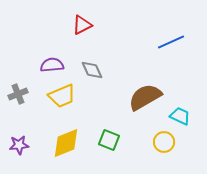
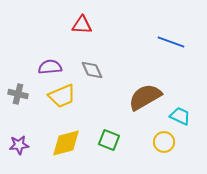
red triangle: rotated 30 degrees clockwise
blue line: rotated 44 degrees clockwise
purple semicircle: moved 2 px left, 2 px down
gray cross: rotated 36 degrees clockwise
yellow diamond: rotated 8 degrees clockwise
